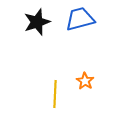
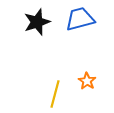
orange star: moved 2 px right
yellow line: rotated 12 degrees clockwise
